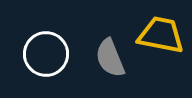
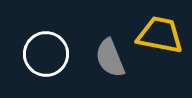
yellow trapezoid: moved 1 px left
